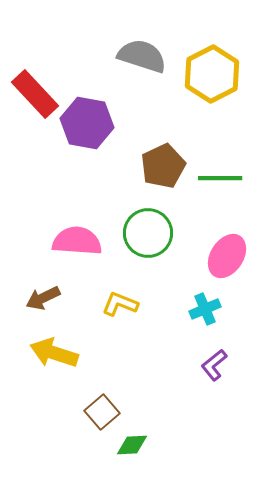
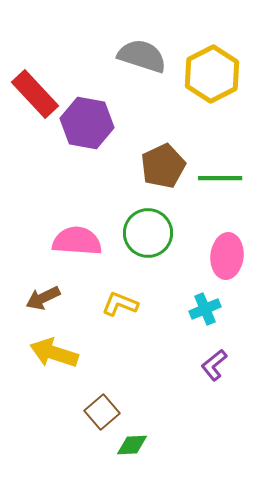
pink ellipse: rotated 27 degrees counterclockwise
